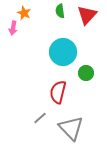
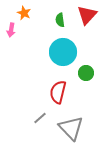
green semicircle: moved 9 px down
pink arrow: moved 2 px left, 2 px down
